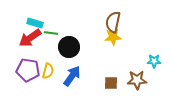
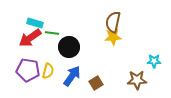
green line: moved 1 px right
brown square: moved 15 px left; rotated 32 degrees counterclockwise
